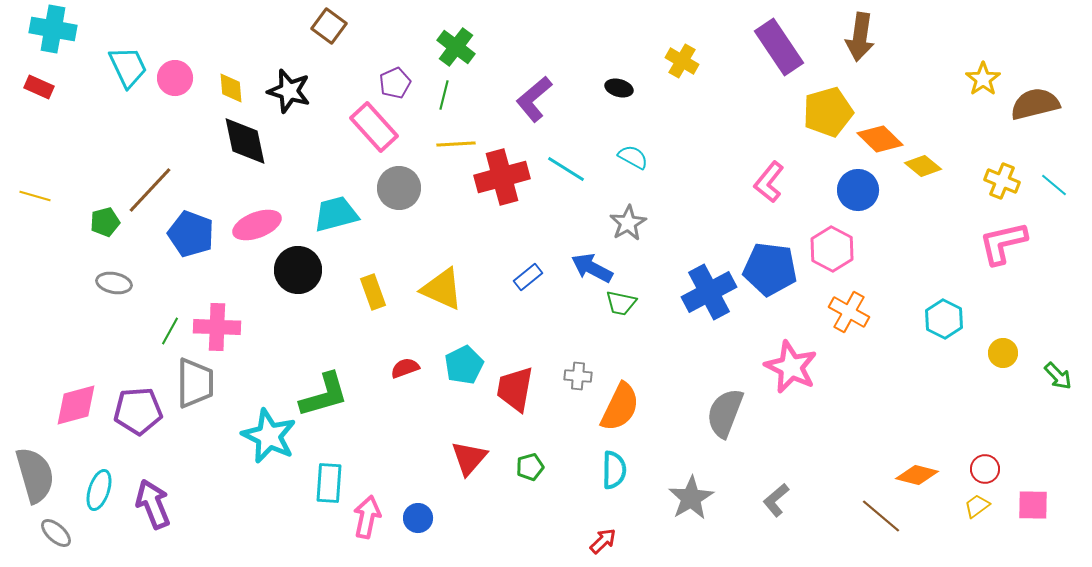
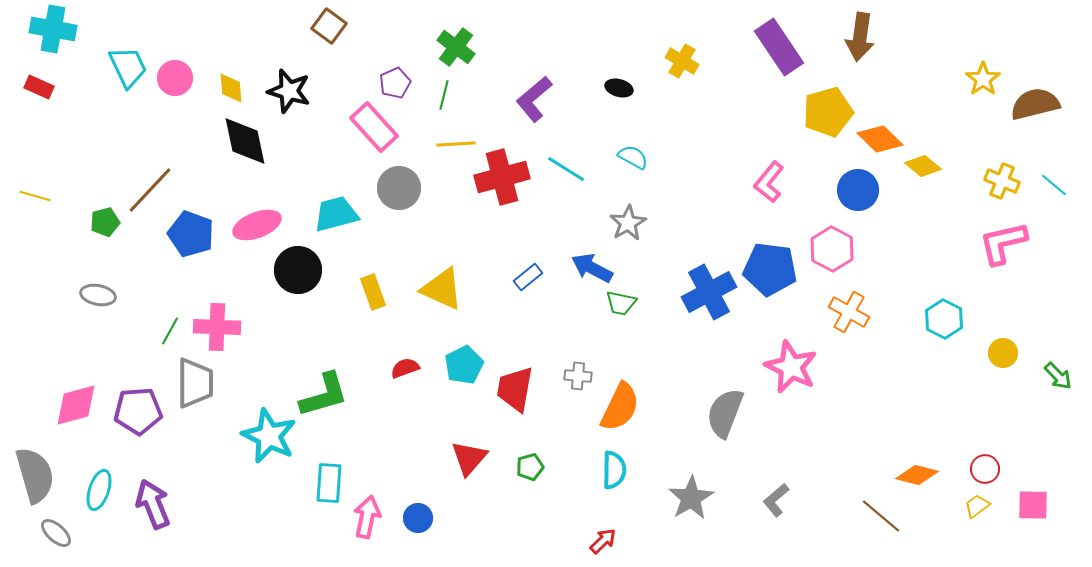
gray ellipse at (114, 283): moved 16 px left, 12 px down
